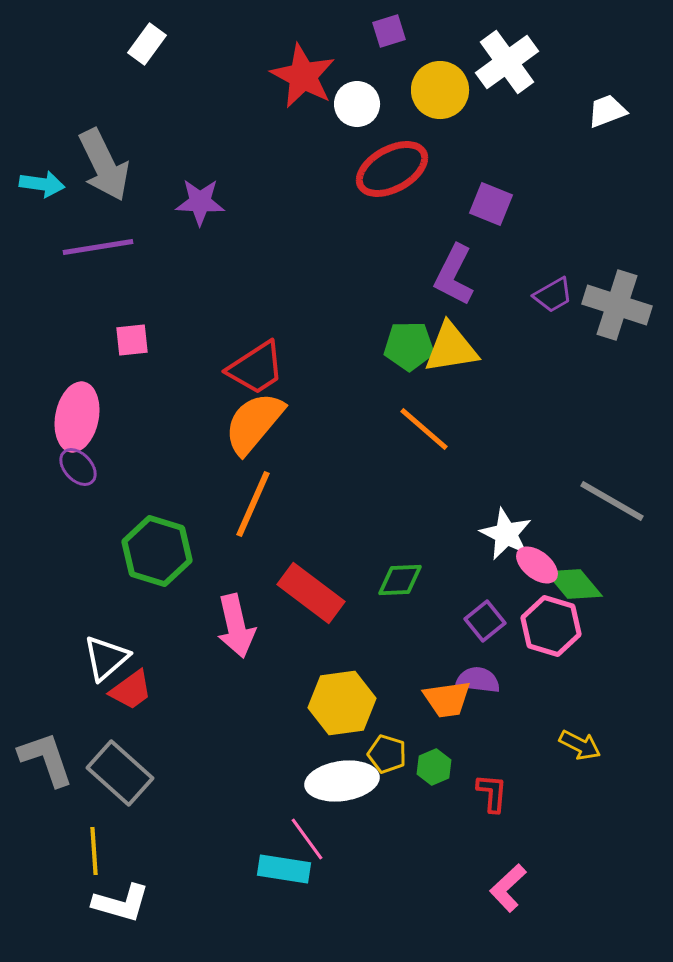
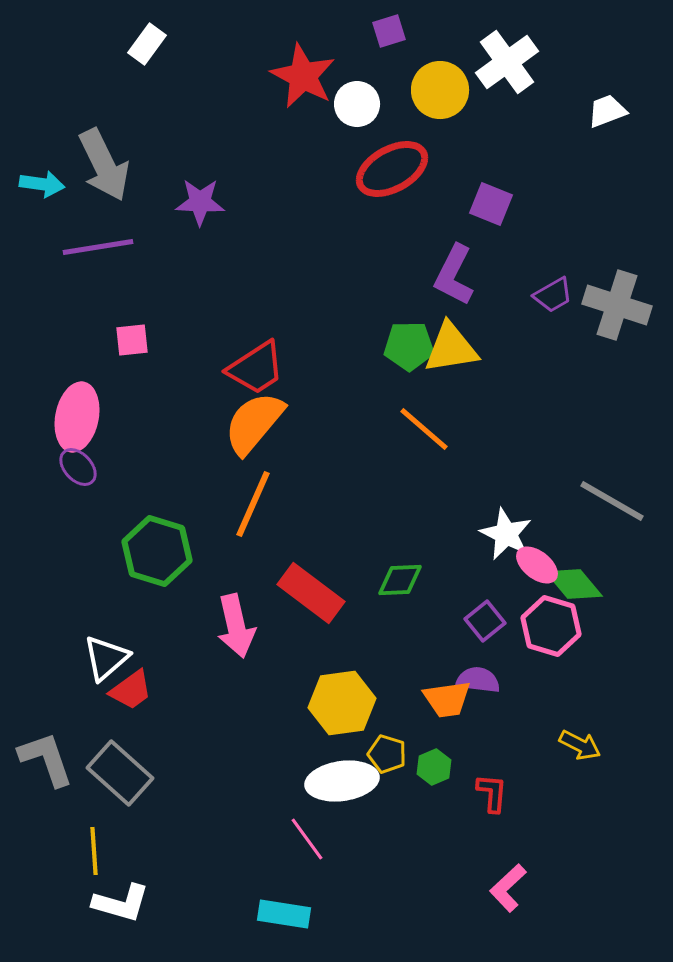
cyan rectangle at (284, 869): moved 45 px down
